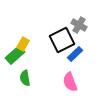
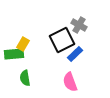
green rectangle: moved 1 px left, 1 px up; rotated 36 degrees clockwise
